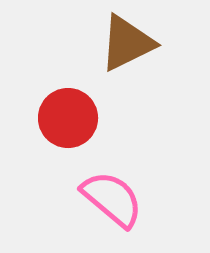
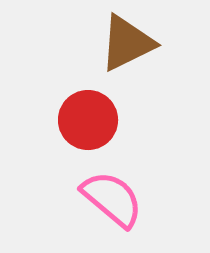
red circle: moved 20 px right, 2 px down
